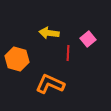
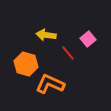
yellow arrow: moved 3 px left, 2 px down
red line: rotated 42 degrees counterclockwise
orange hexagon: moved 9 px right, 5 px down
